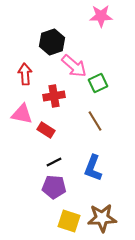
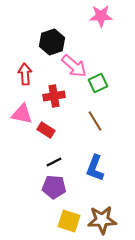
blue L-shape: moved 2 px right
brown star: moved 2 px down
